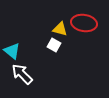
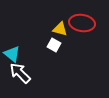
red ellipse: moved 2 px left
cyan triangle: moved 3 px down
white arrow: moved 2 px left, 1 px up
